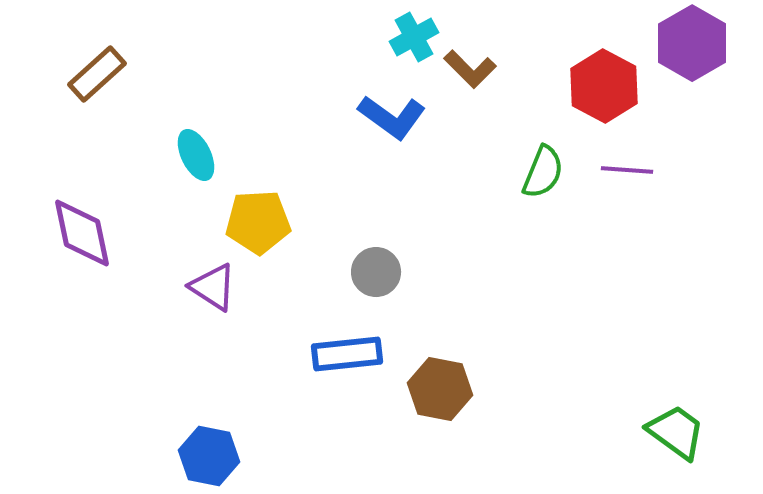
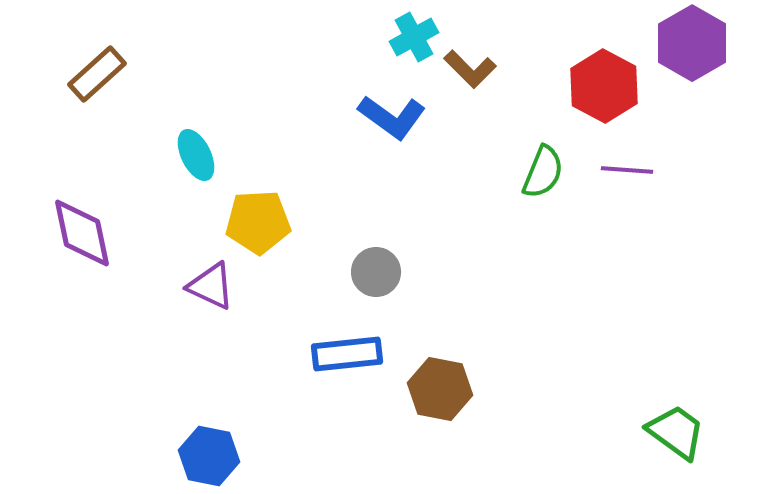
purple triangle: moved 2 px left, 1 px up; rotated 8 degrees counterclockwise
